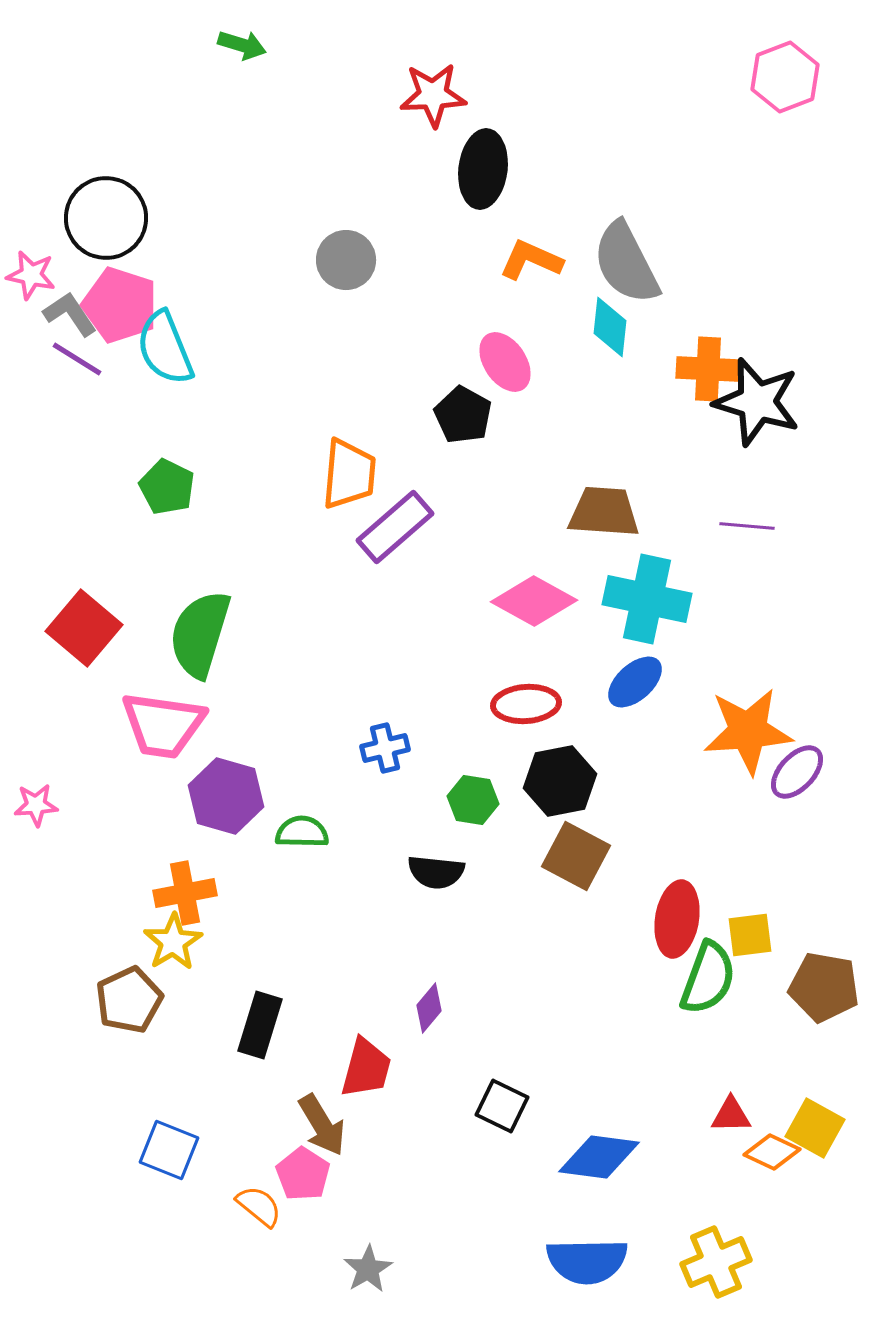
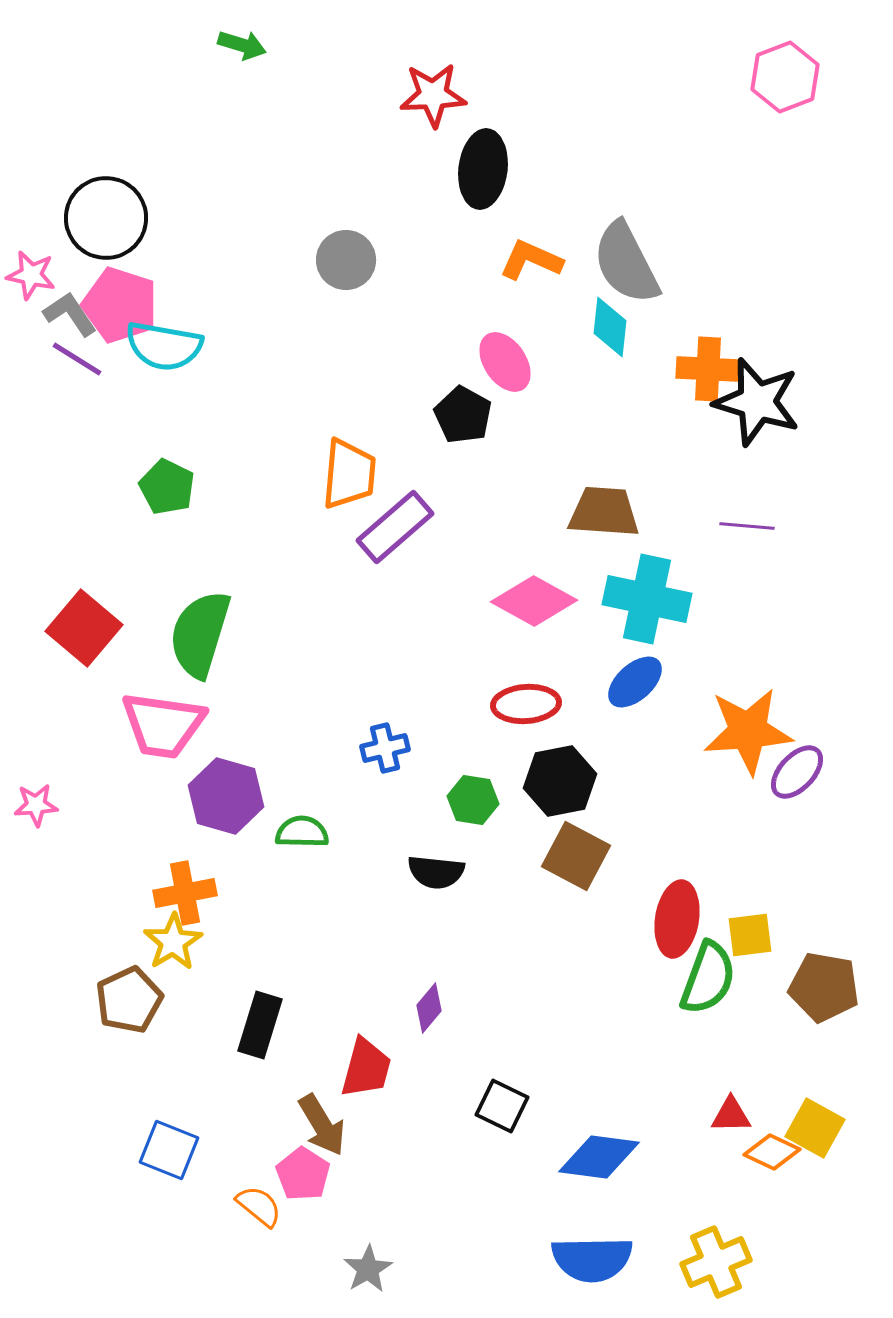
cyan semicircle at (165, 348): moved 1 px left, 2 px up; rotated 58 degrees counterclockwise
blue semicircle at (587, 1261): moved 5 px right, 2 px up
